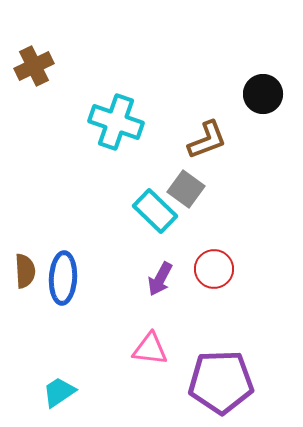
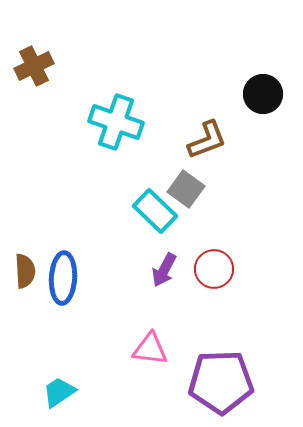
purple arrow: moved 4 px right, 9 px up
